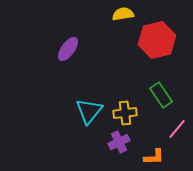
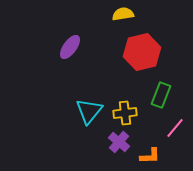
red hexagon: moved 15 px left, 12 px down
purple ellipse: moved 2 px right, 2 px up
green rectangle: rotated 55 degrees clockwise
pink line: moved 2 px left, 1 px up
purple cross: rotated 25 degrees counterclockwise
orange L-shape: moved 4 px left, 1 px up
